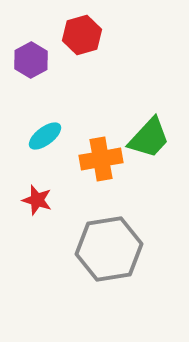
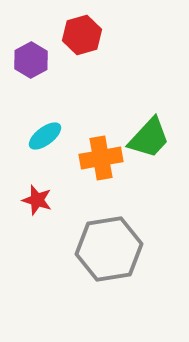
orange cross: moved 1 px up
